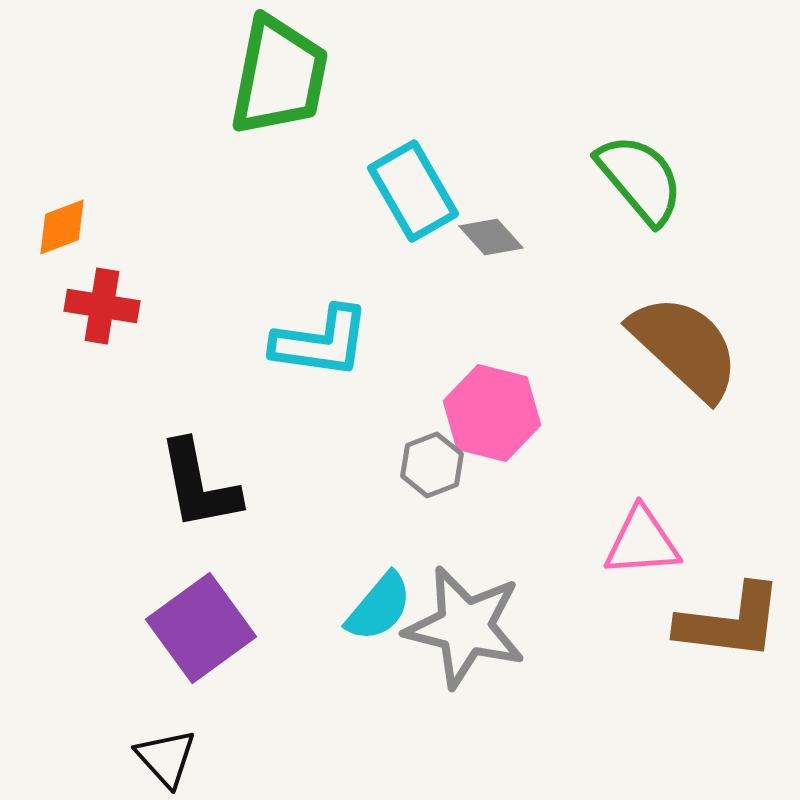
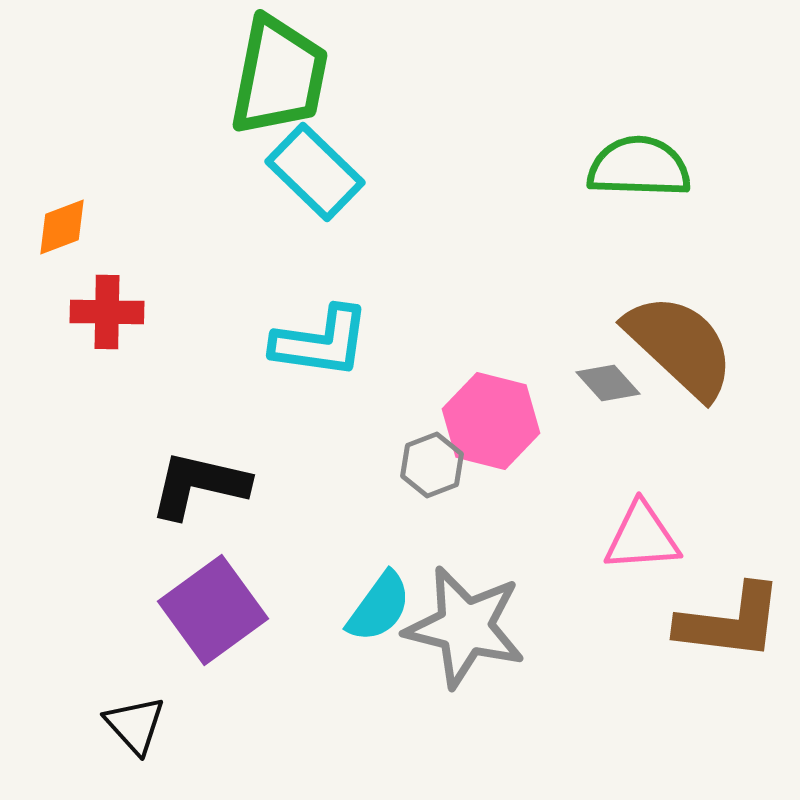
green semicircle: moved 1 px left, 12 px up; rotated 48 degrees counterclockwise
cyan rectangle: moved 98 px left, 19 px up; rotated 16 degrees counterclockwise
gray diamond: moved 117 px right, 146 px down
red cross: moved 5 px right, 6 px down; rotated 8 degrees counterclockwise
brown semicircle: moved 5 px left, 1 px up
pink hexagon: moved 1 px left, 8 px down
black L-shape: rotated 114 degrees clockwise
pink triangle: moved 5 px up
cyan semicircle: rotated 4 degrees counterclockwise
purple square: moved 12 px right, 18 px up
black triangle: moved 31 px left, 33 px up
